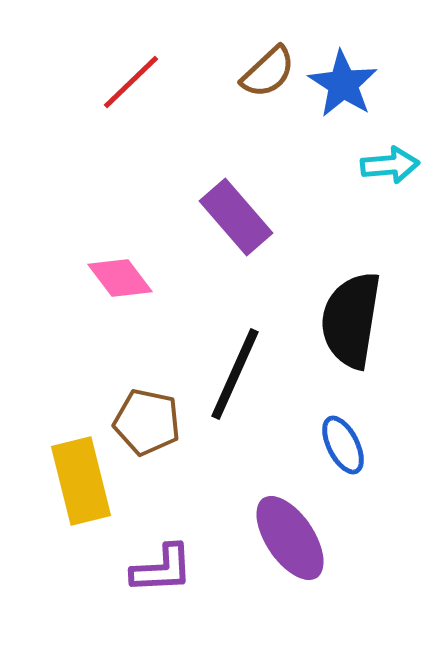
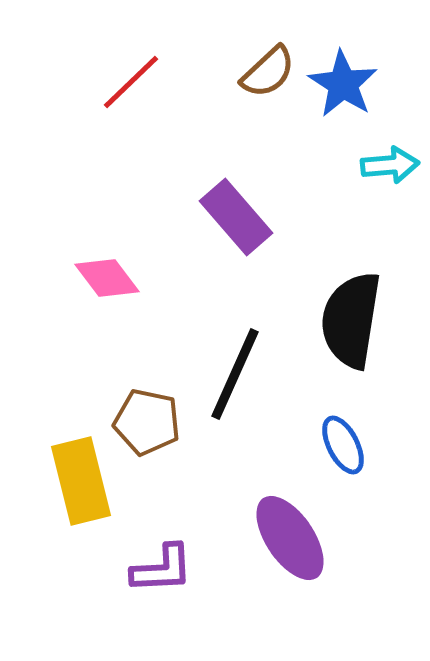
pink diamond: moved 13 px left
